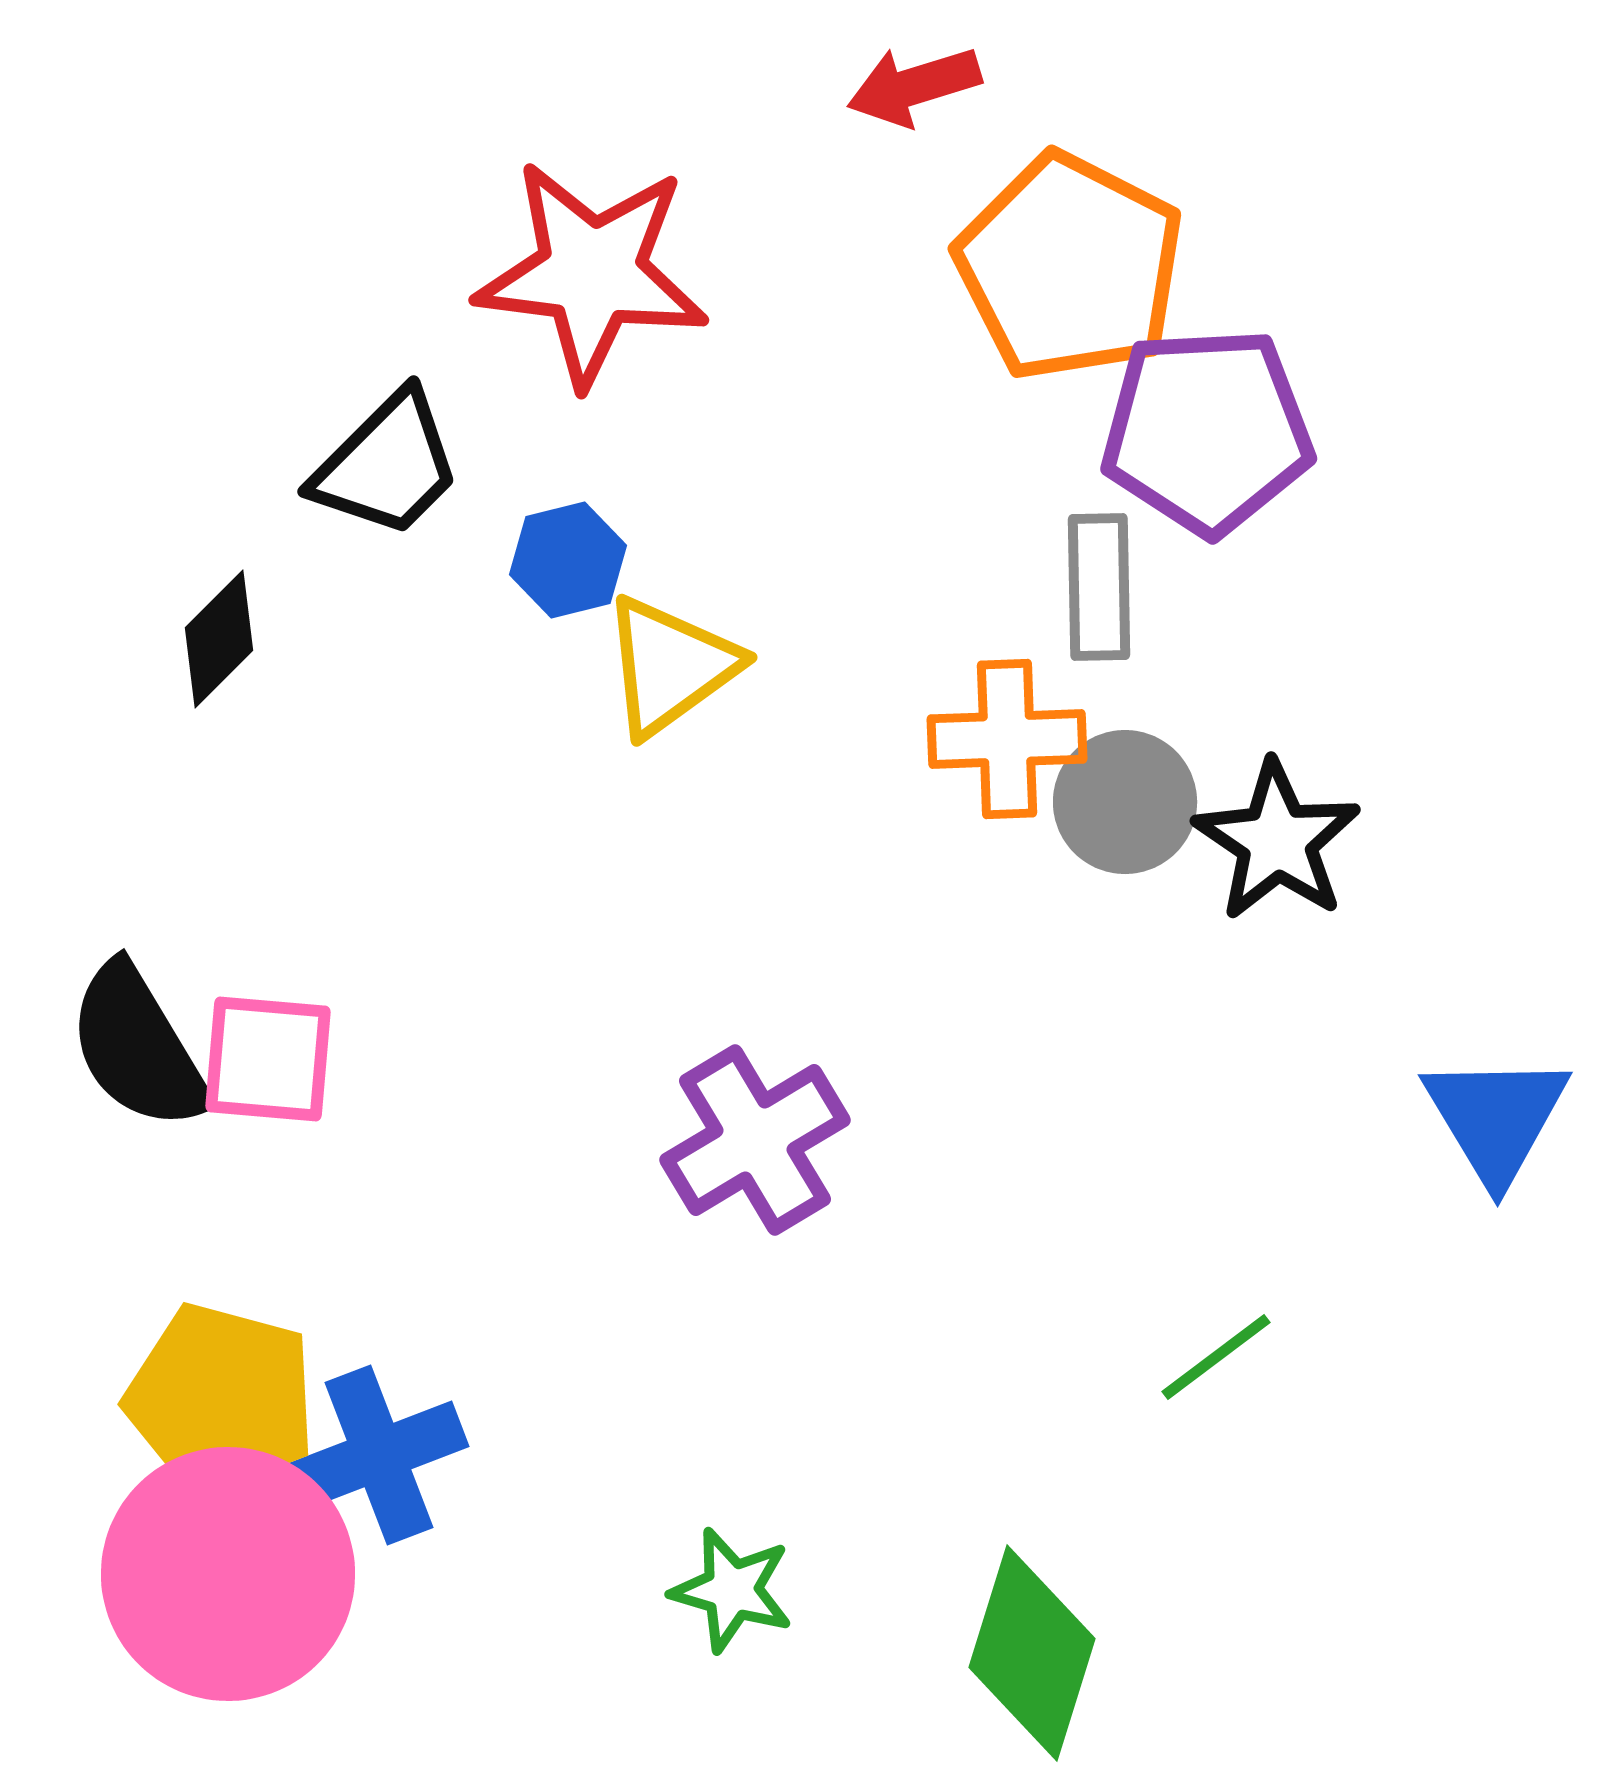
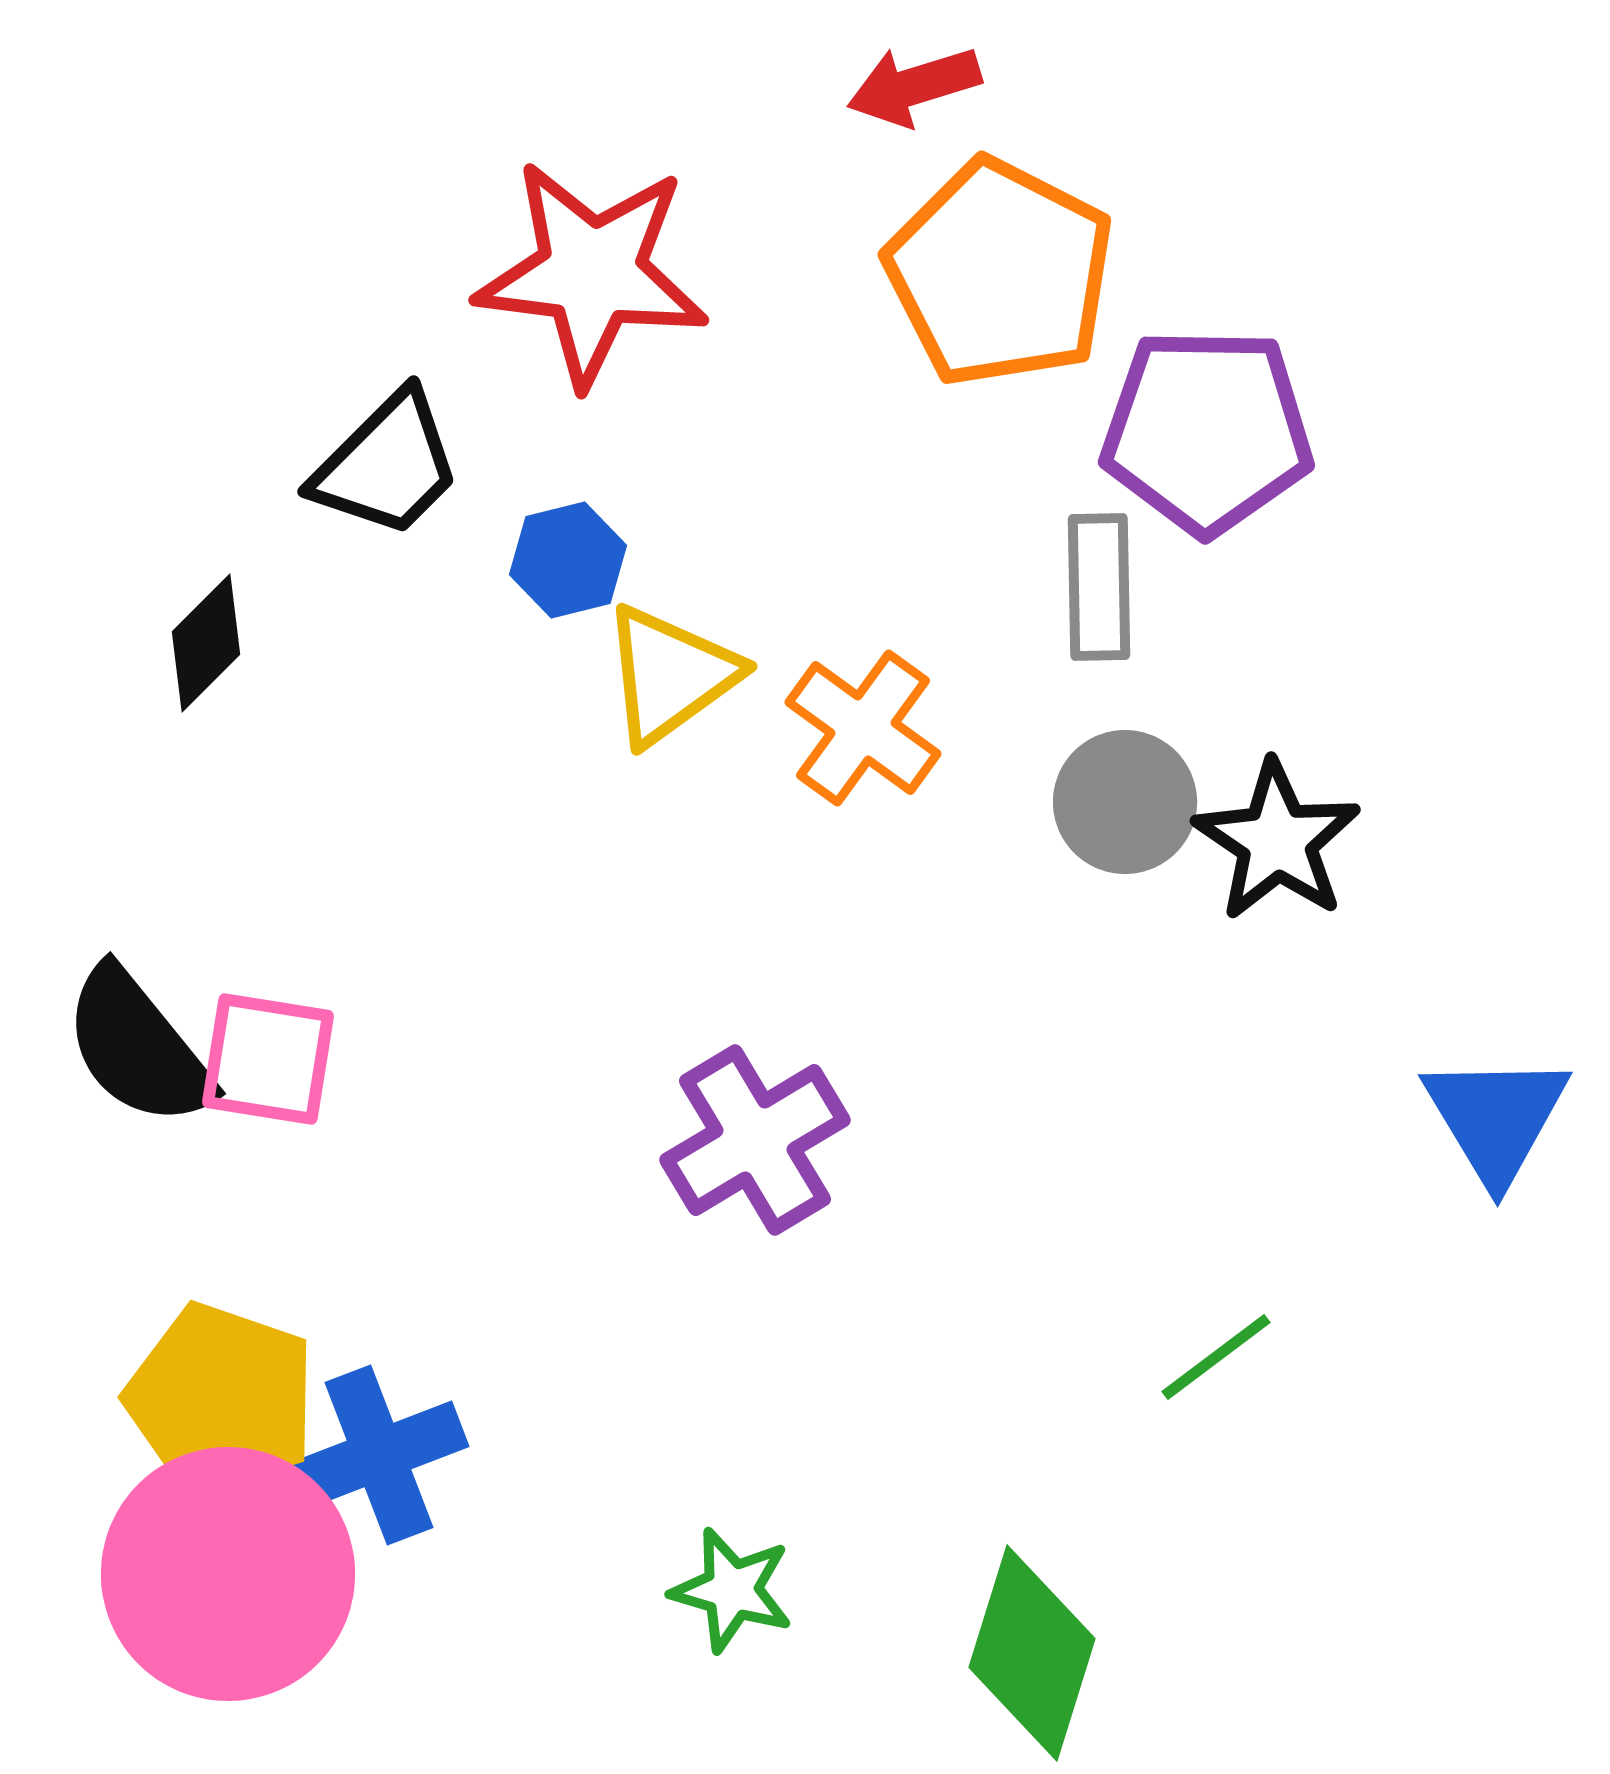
orange pentagon: moved 70 px left, 6 px down
purple pentagon: rotated 4 degrees clockwise
black diamond: moved 13 px left, 4 px down
yellow triangle: moved 9 px down
orange cross: moved 144 px left, 11 px up; rotated 38 degrees clockwise
black semicircle: rotated 8 degrees counterclockwise
pink square: rotated 4 degrees clockwise
yellow pentagon: rotated 4 degrees clockwise
